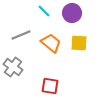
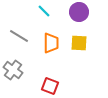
purple circle: moved 7 px right, 1 px up
gray line: moved 2 px left, 1 px down; rotated 54 degrees clockwise
orange trapezoid: rotated 50 degrees clockwise
gray cross: moved 3 px down
red square: rotated 12 degrees clockwise
